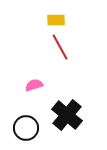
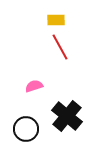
pink semicircle: moved 1 px down
black cross: moved 1 px down
black circle: moved 1 px down
